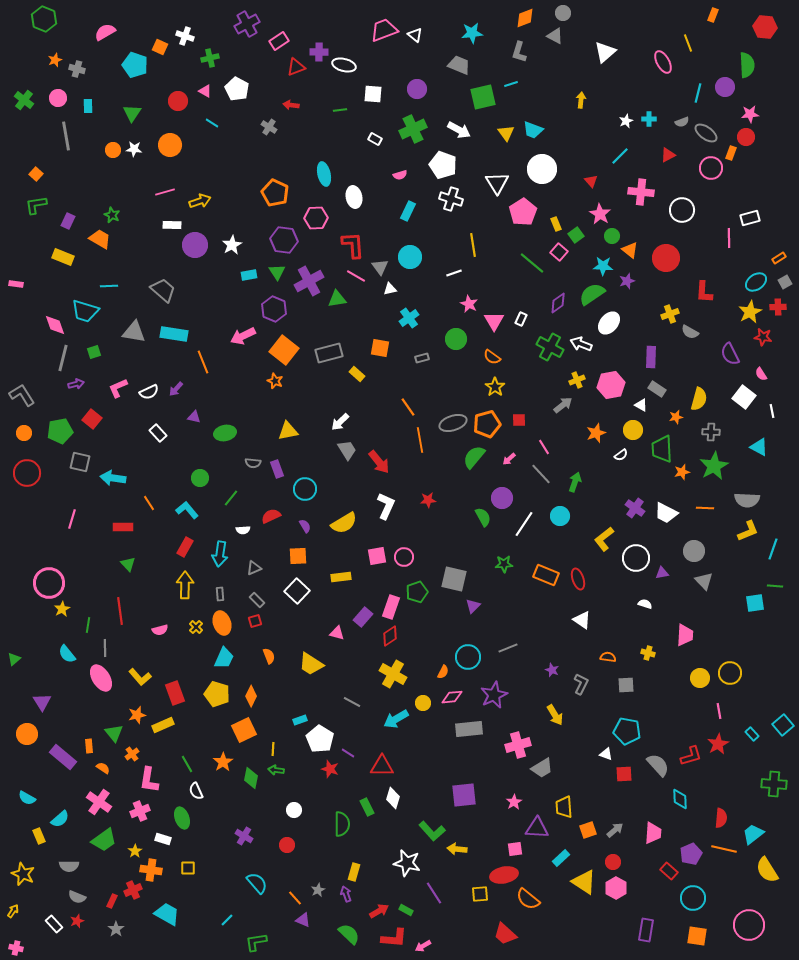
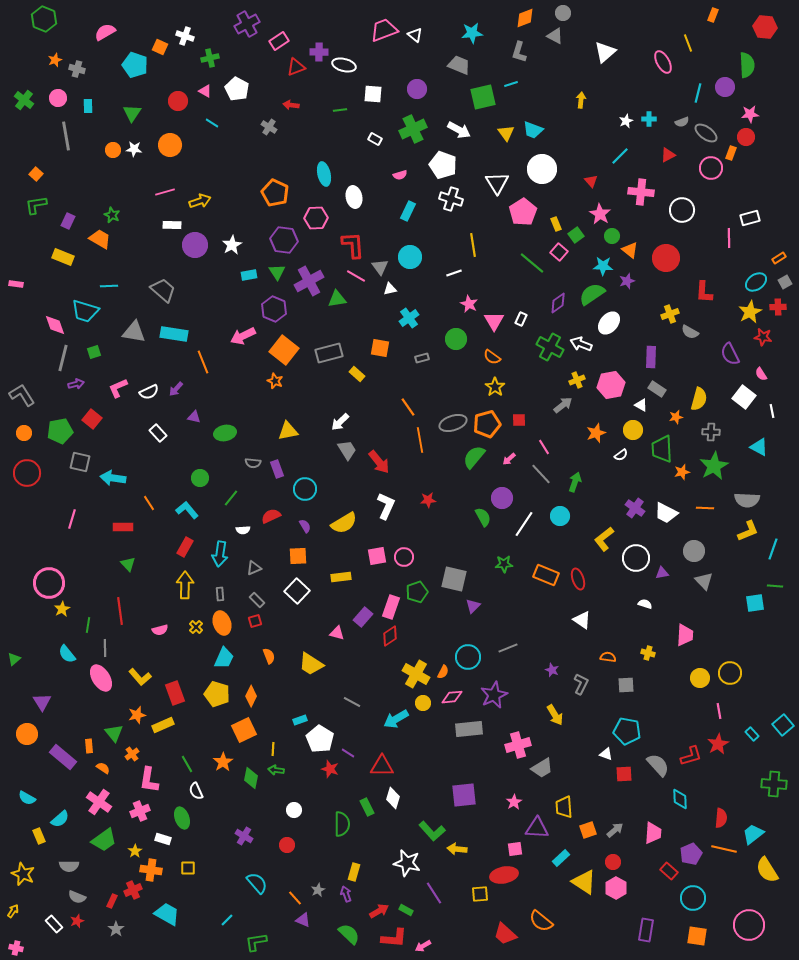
yellow cross at (393, 674): moved 23 px right
orange semicircle at (528, 899): moved 13 px right, 22 px down
